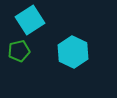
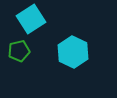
cyan square: moved 1 px right, 1 px up
